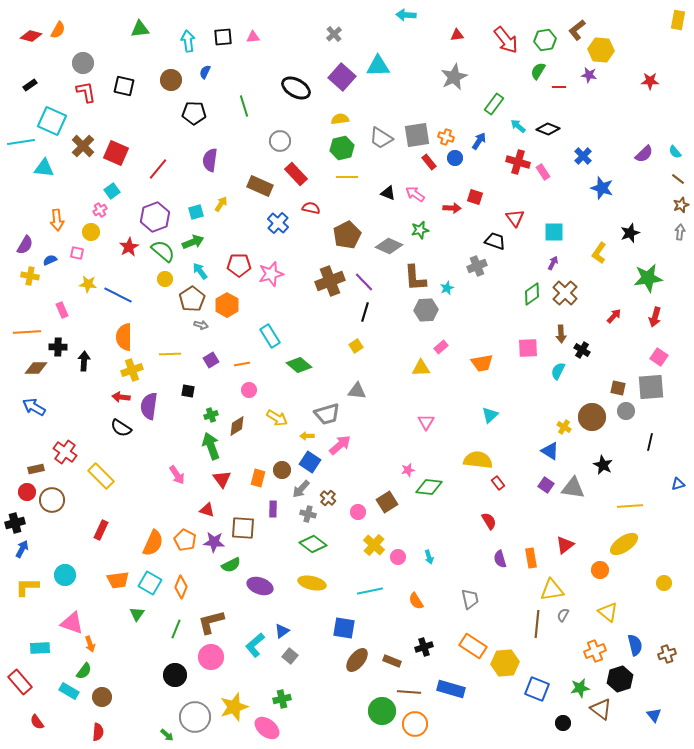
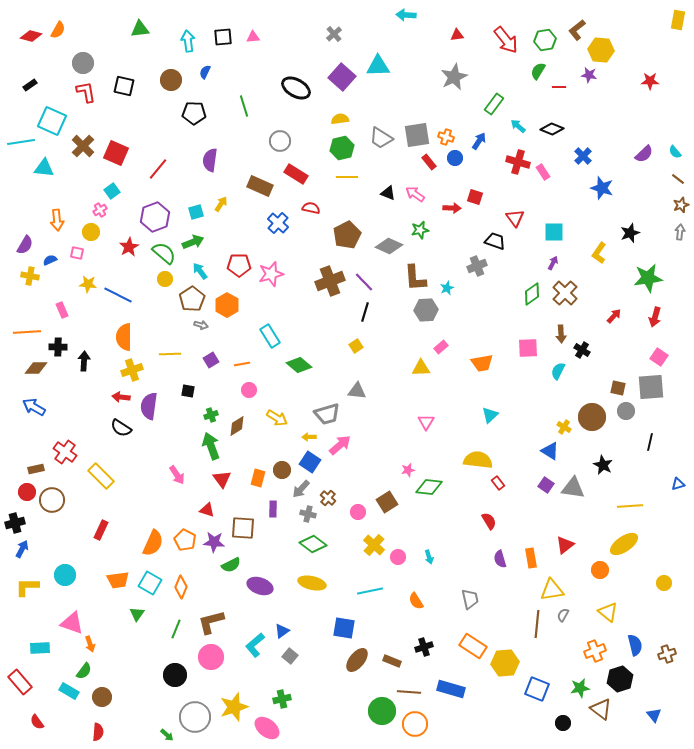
black diamond at (548, 129): moved 4 px right
red rectangle at (296, 174): rotated 15 degrees counterclockwise
green semicircle at (163, 251): moved 1 px right, 2 px down
yellow arrow at (307, 436): moved 2 px right, 1 px down
